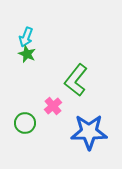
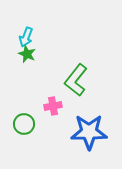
pink cross: rotated 30 degrees clockwise
green circle: moved 1 px left, 1 px down
